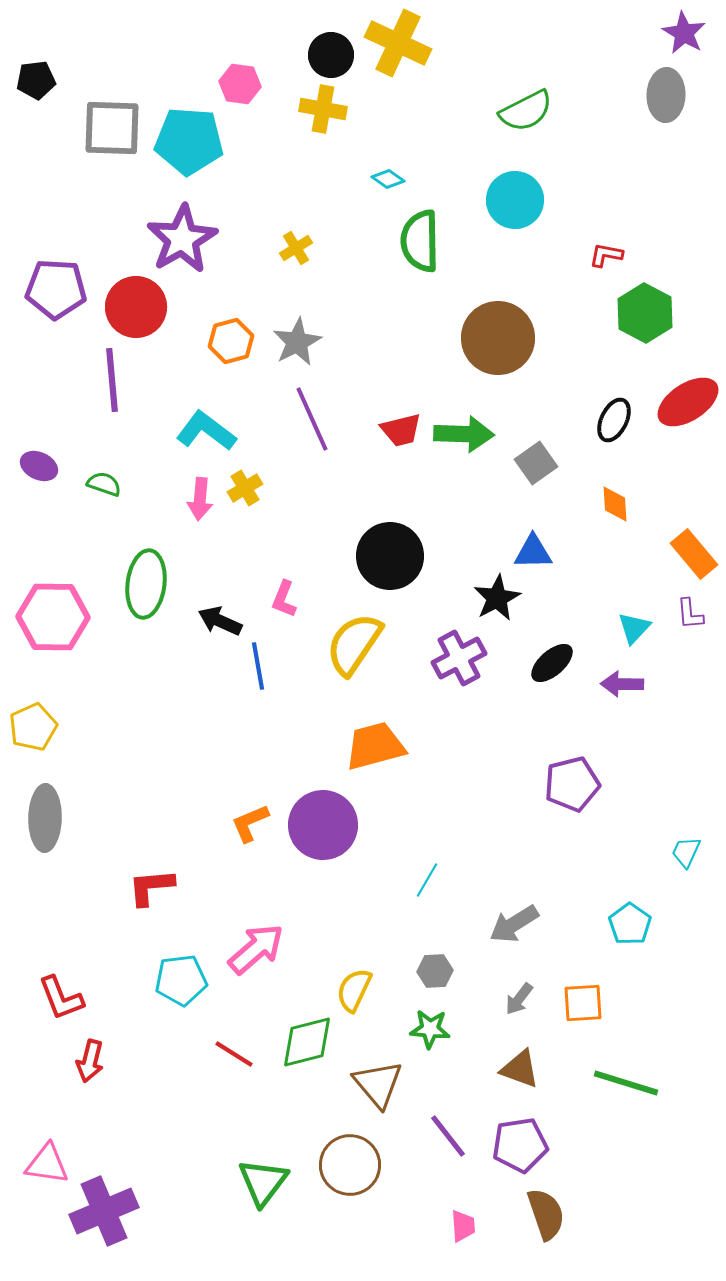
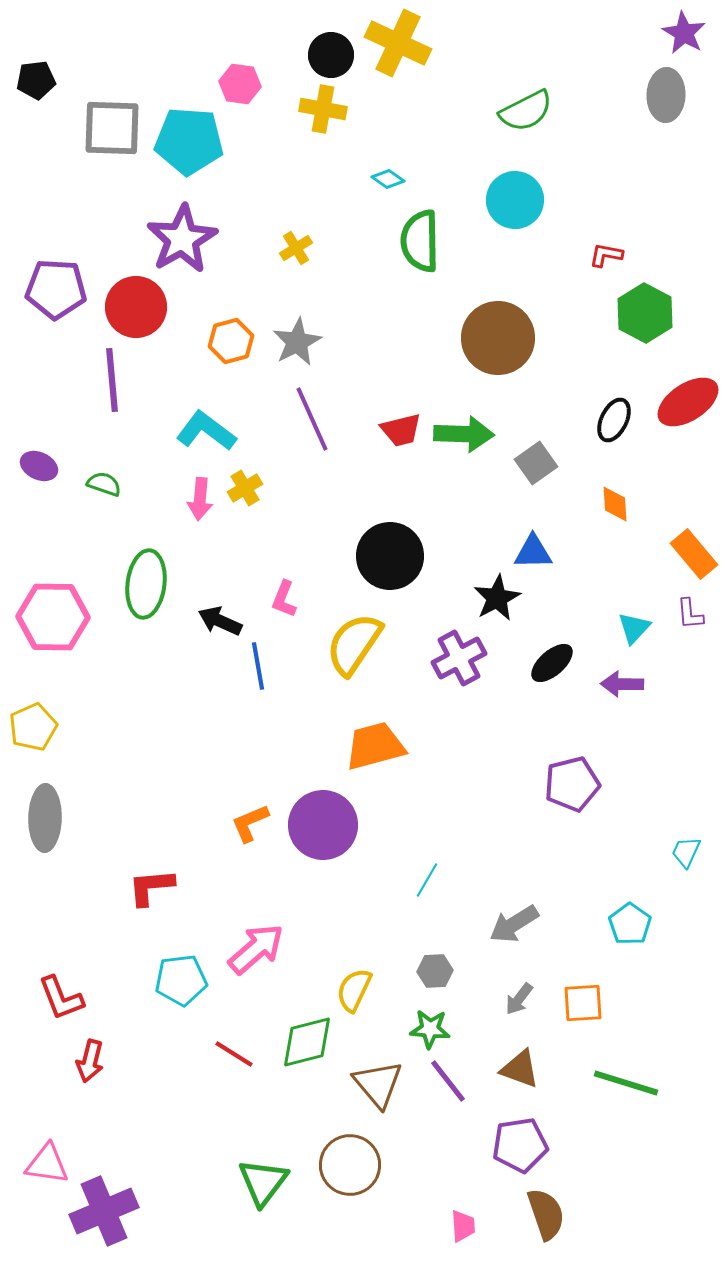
purple line at (448, 1136): moved 55 px up
